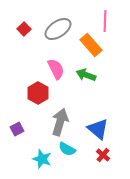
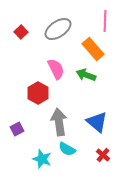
red square: moved 3 px left, 3 px down
orange rectangle: moved 2 px right, 4 px down
gray arrow: moved 1 px left; rotated 24 degrees counterclockwise
blue triangle: moved 1 px left, 7 px up
